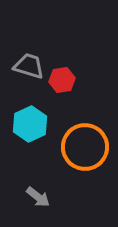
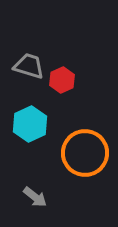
red hexagon: rotated 15 degrees counterclockwise
orange circle: moved 6 px down
gray arrow: moved 3 px left
